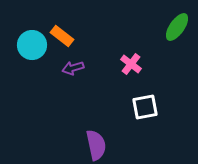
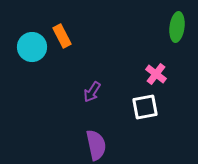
green ellipse: rotated 28 degrees counterclockwise
orange rectangle: rotated 25 degrees clockwise
cyan circle: moved 2 px down
pink cross: moved 25 px right, 10 px down
purple arrow: moved 19 px right, 24 px down; rotated 40 degrees counterclockwise
